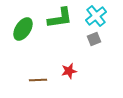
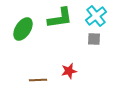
gray square: rotated 24 degrees clockwise
